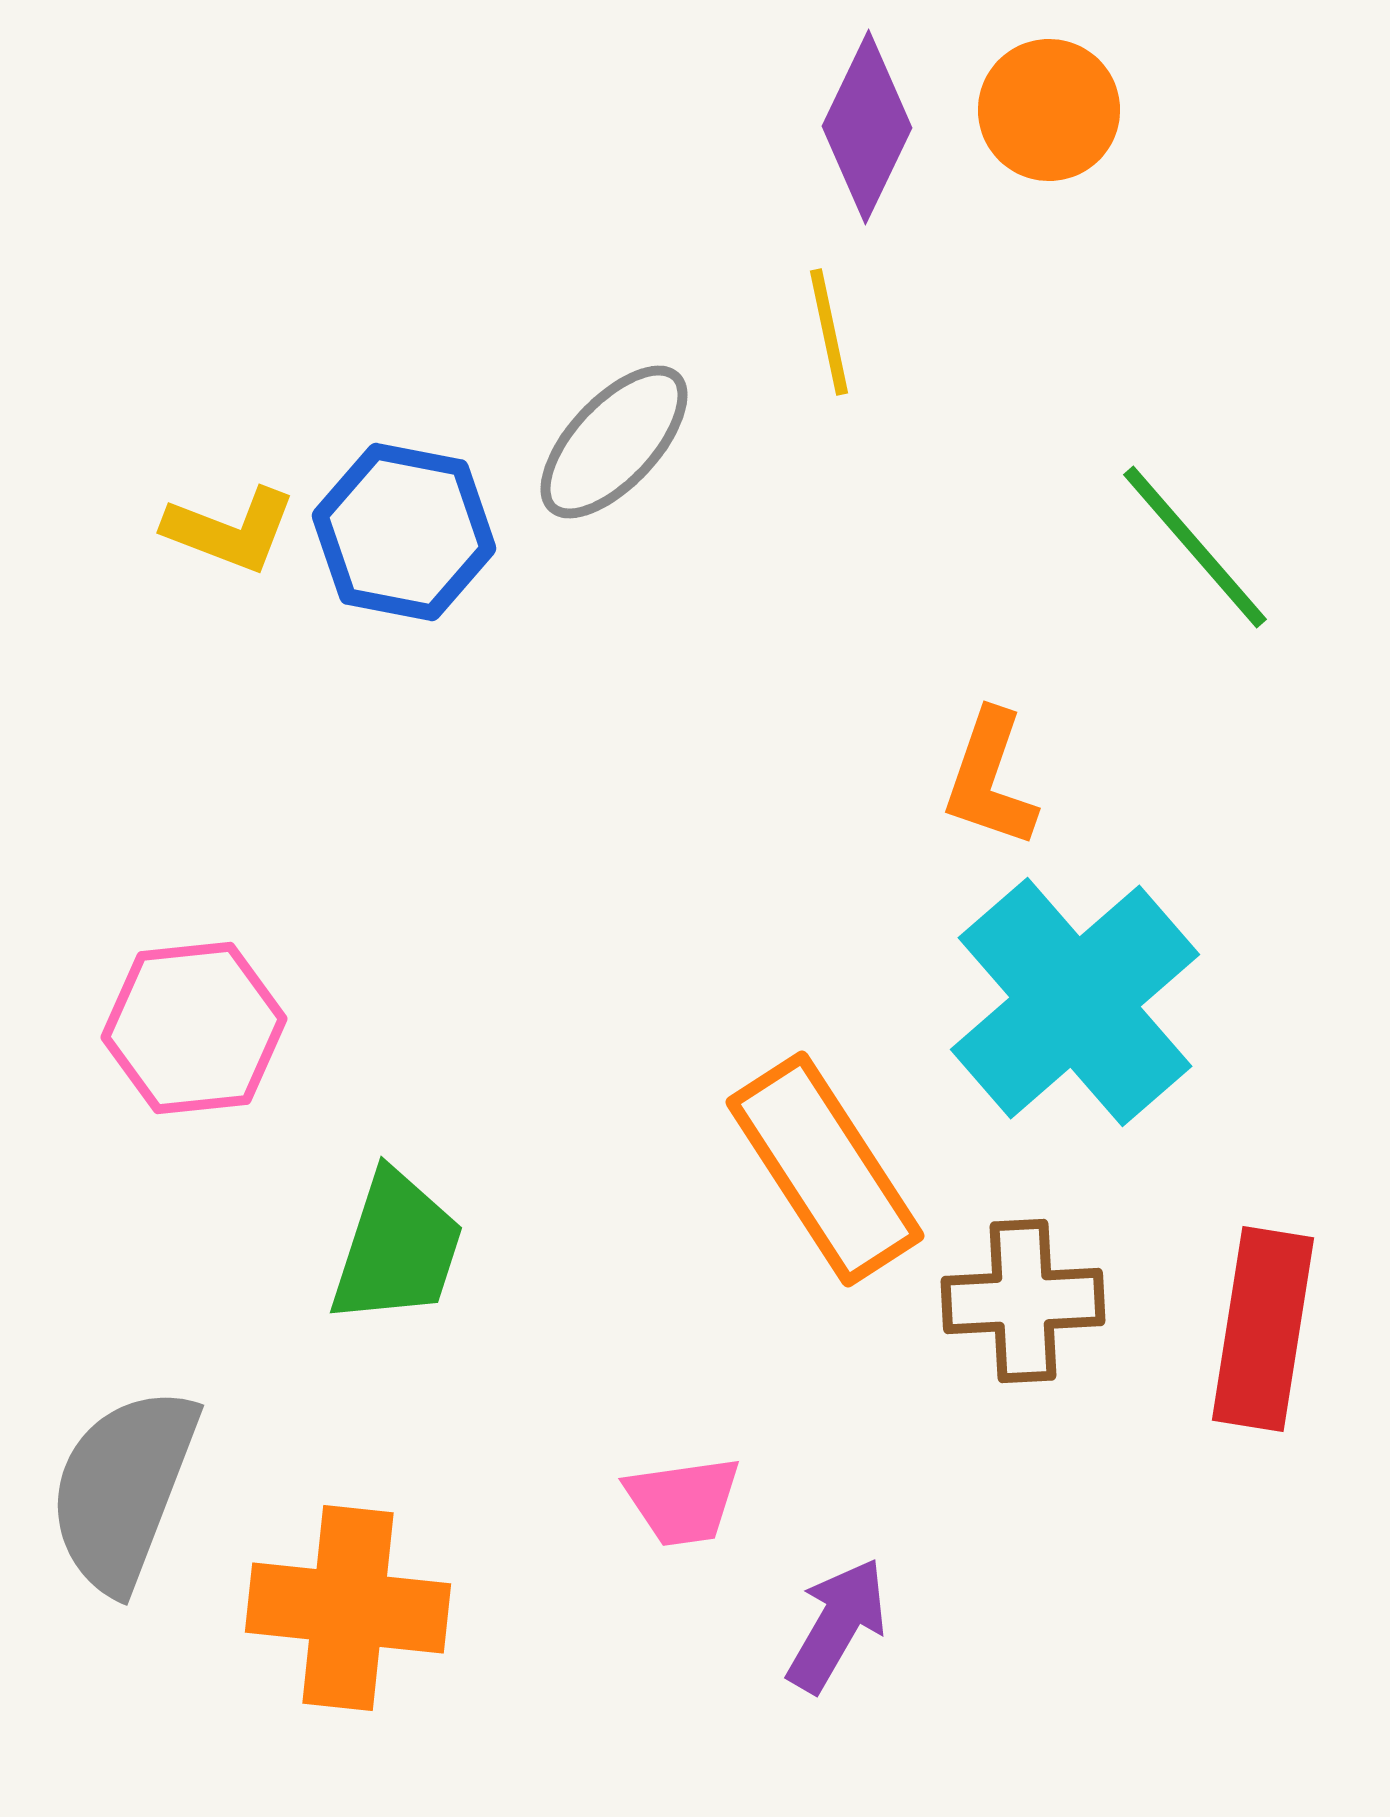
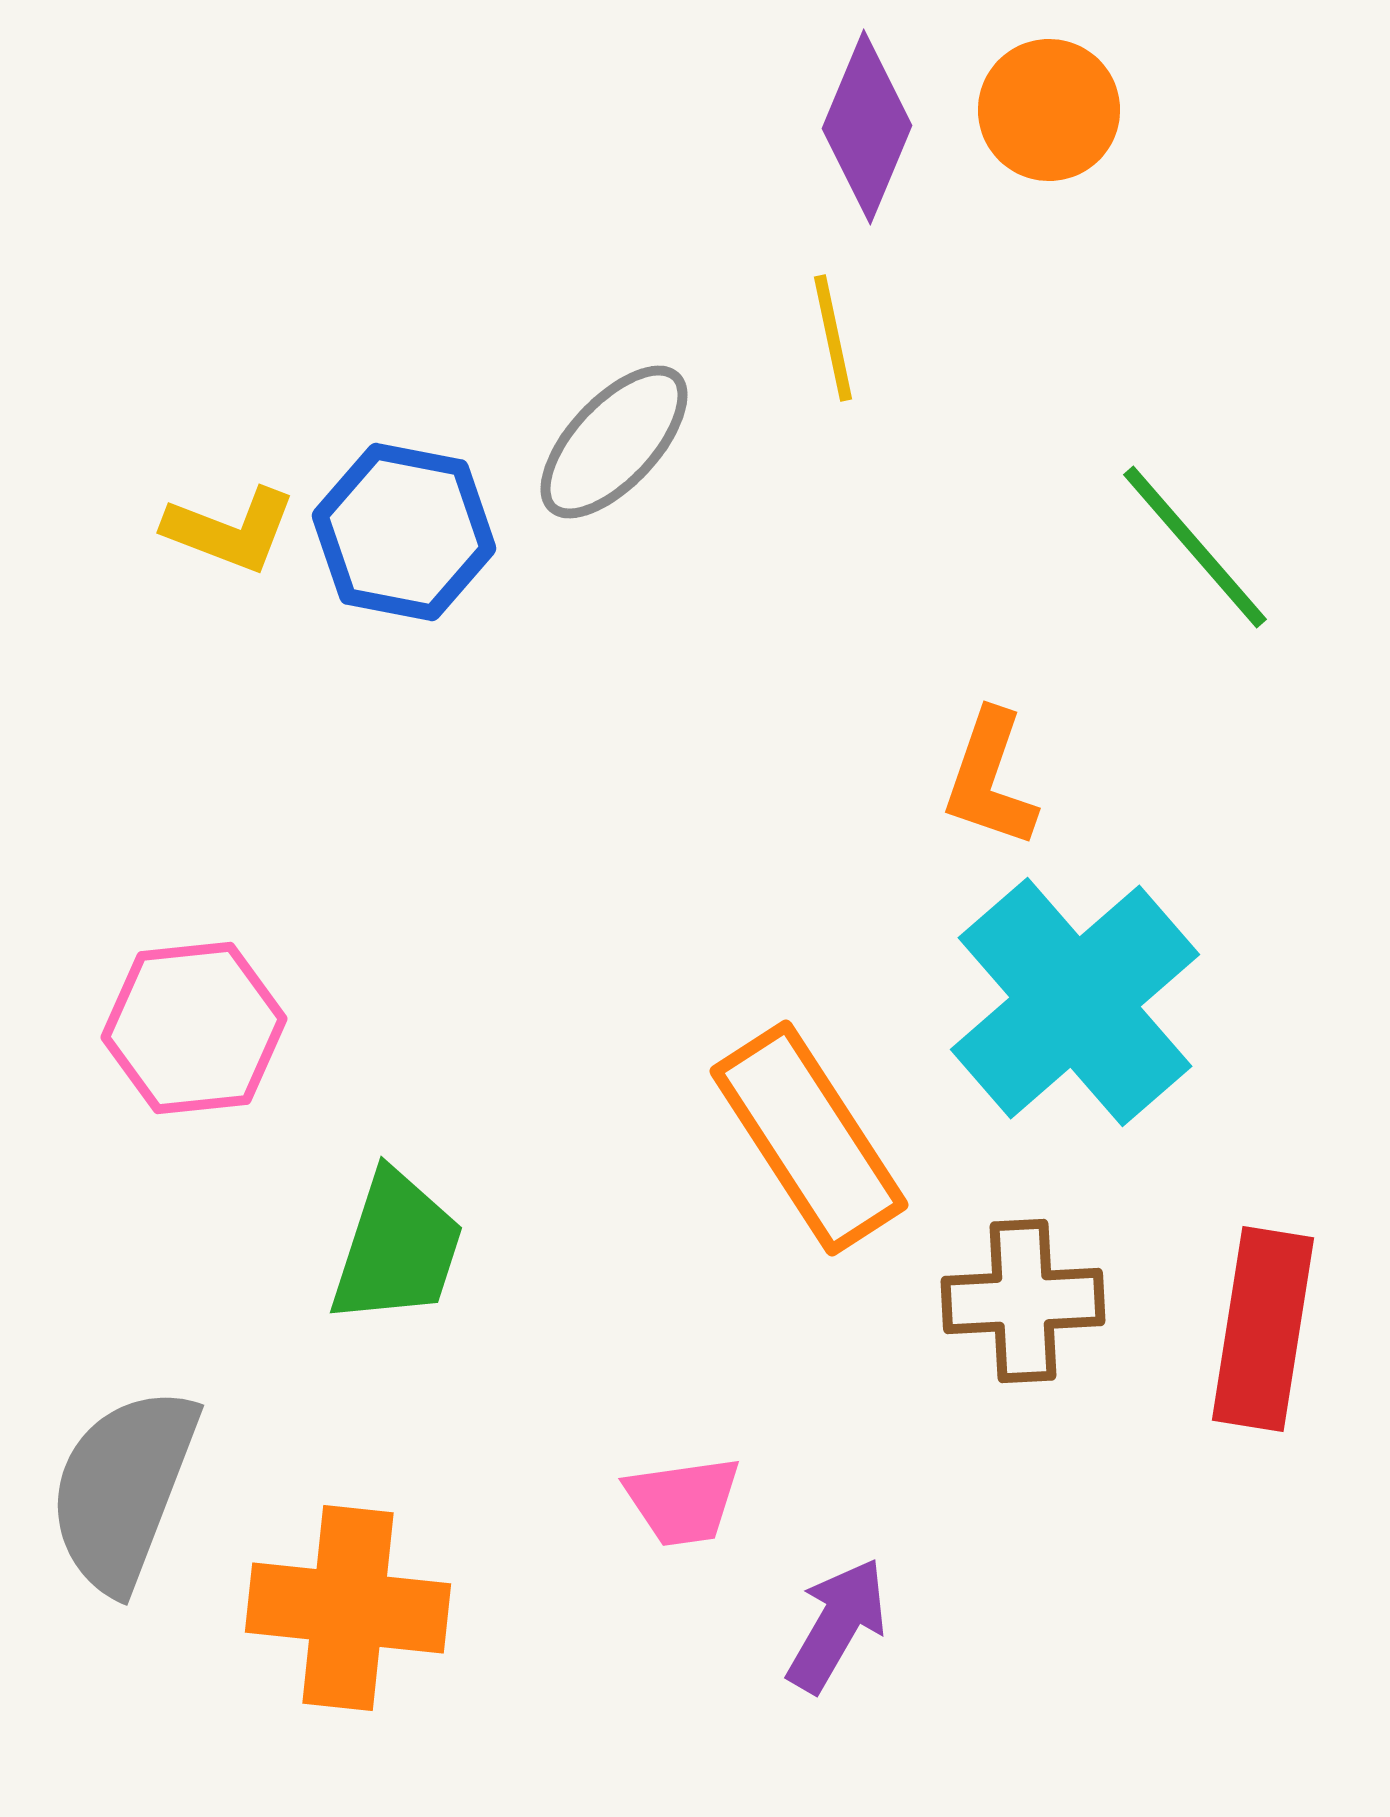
purple diamond: rotated 3 degrees counterclockwise
yellow line: moved 4 px right, 6 px down
orange rectangle: moved 16 px left, 31 px up
